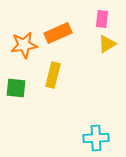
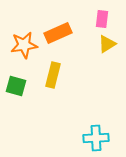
green square: moved 2 px up; rotated 10 degrees clockwise
